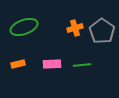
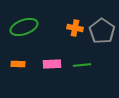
orange cross: rotated 28 degrees clockwise
orange rectangle: rotated 16 degrees clockwise
